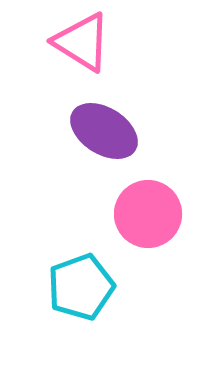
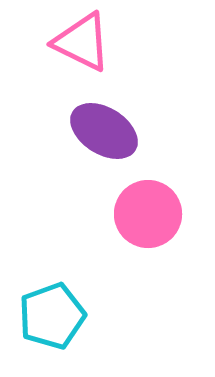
pink triangle: rotated 6 degrees counterclockwise
cyan pentagon: moved 29 px left, 29 px down
